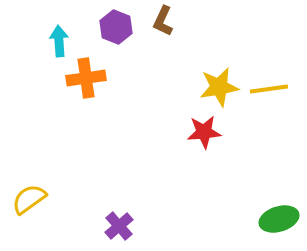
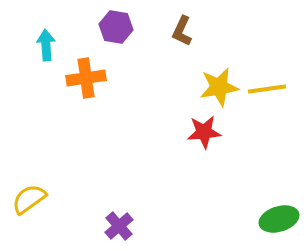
brown L-shape: moved 19 px right, 10 px down
purple hexagon: rotated 12 degrees counterclockwise
cyan arrow: moved 13 px left, 4 px down
yellow line: moved 2 px left
